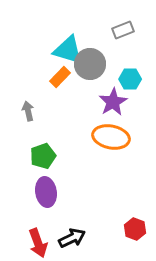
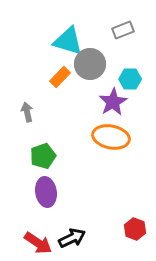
cyan triangle: moved 9 px up
gray arrow: moved 1 px left, 1 px down
red arrow: rotated 36 degrees counterclockwise
